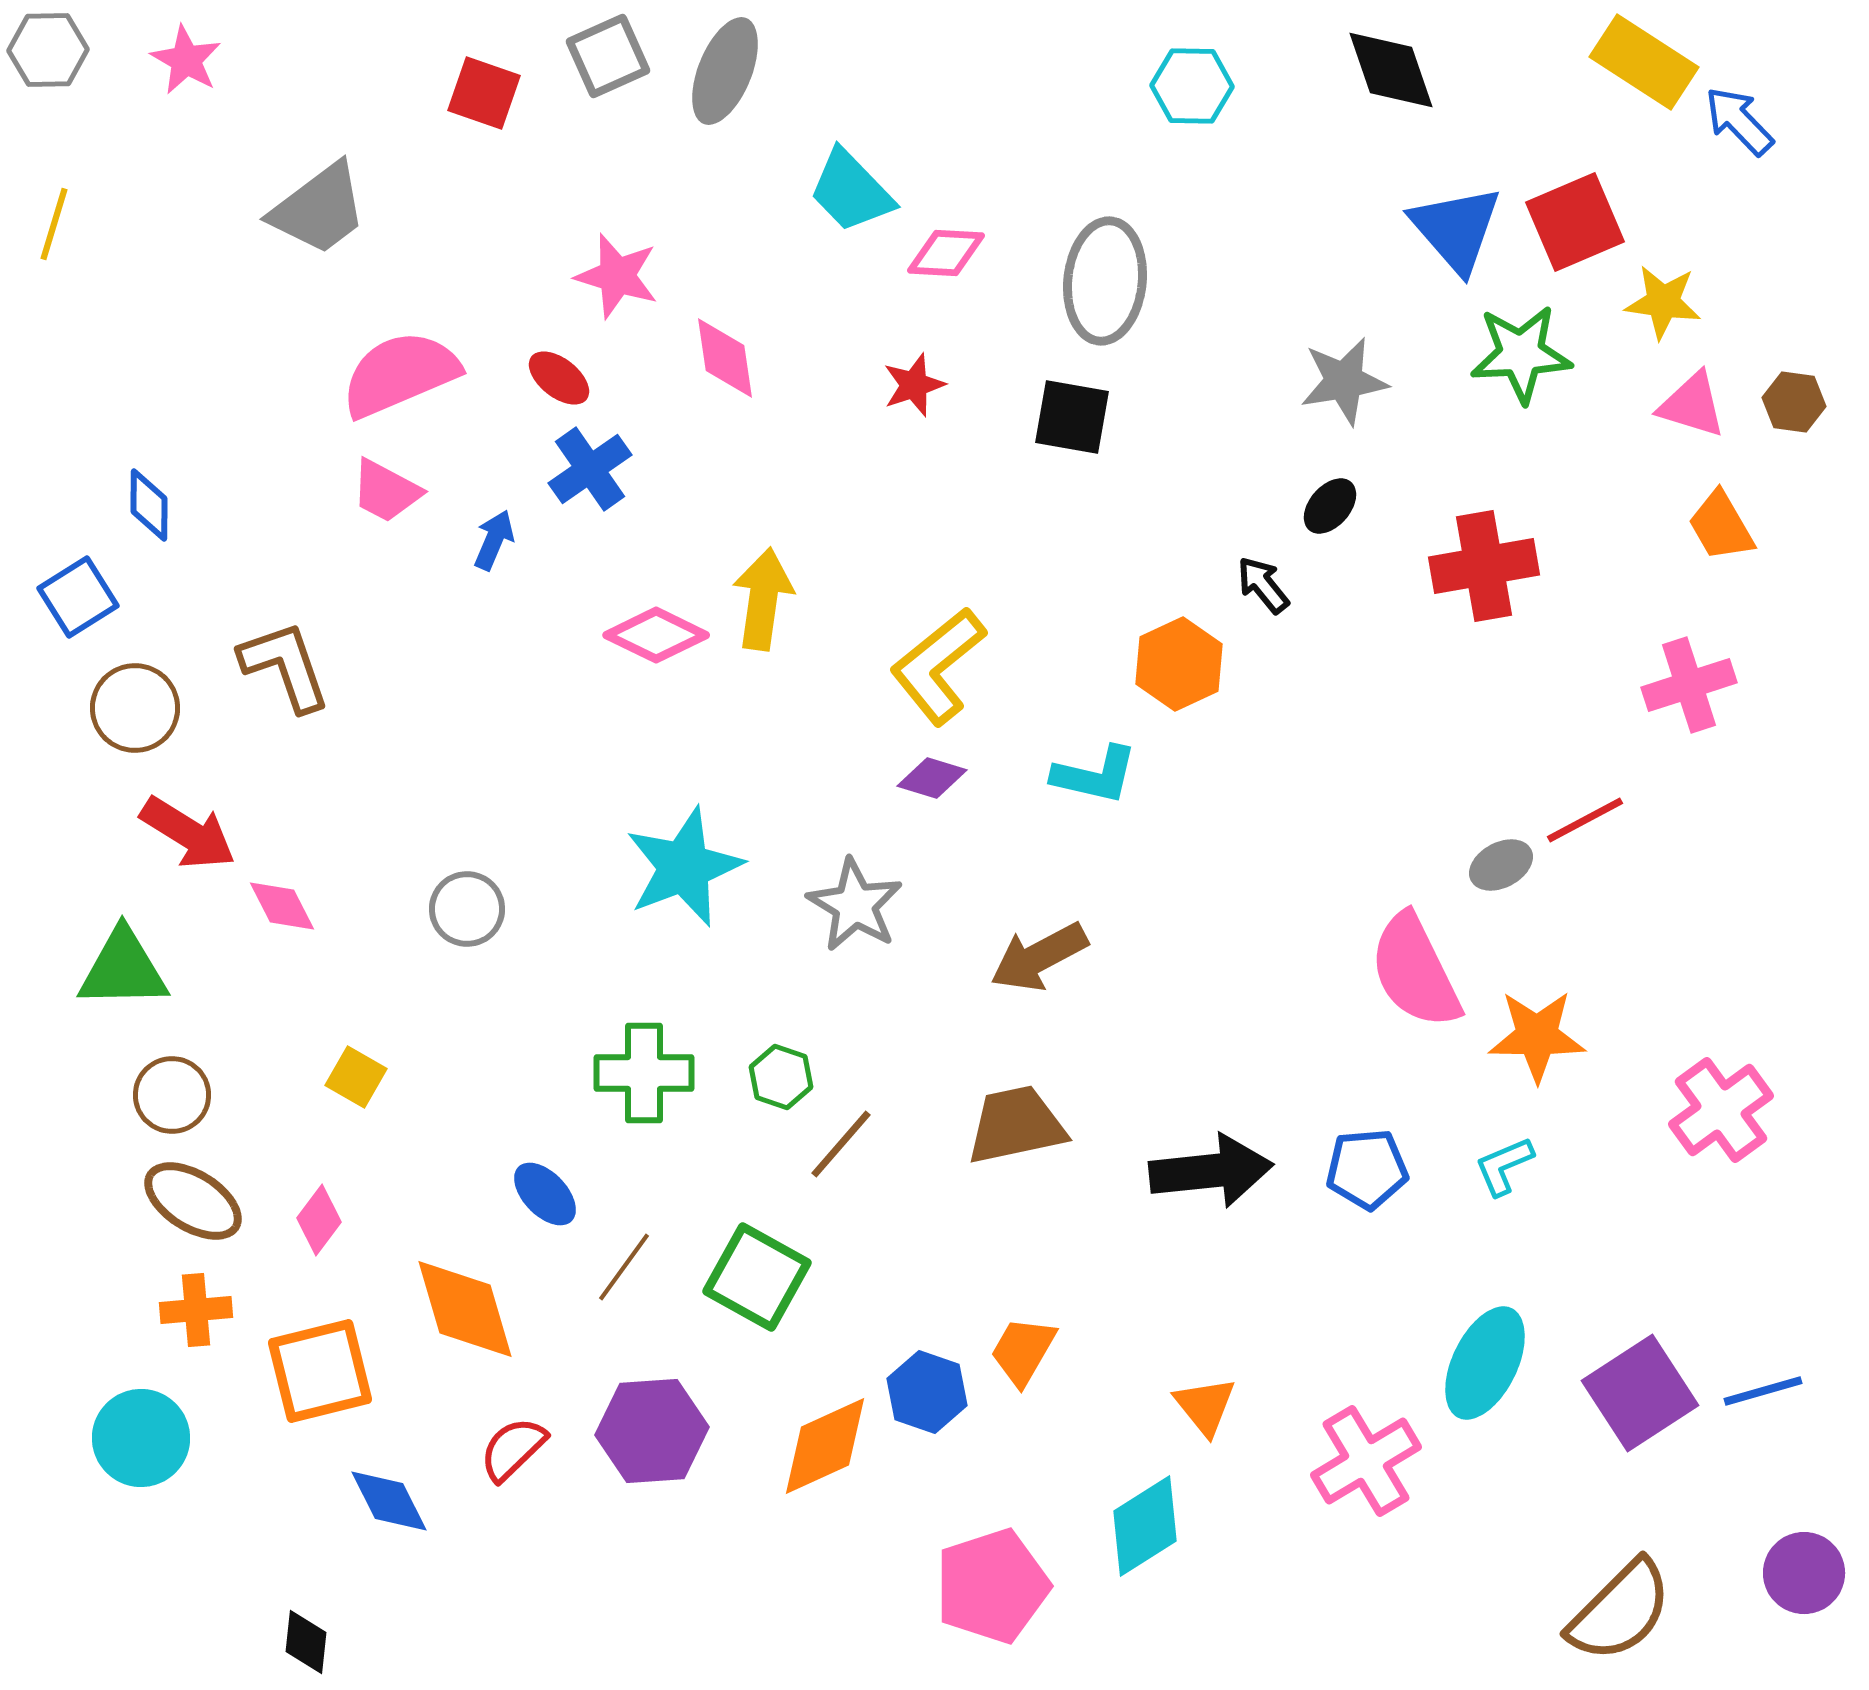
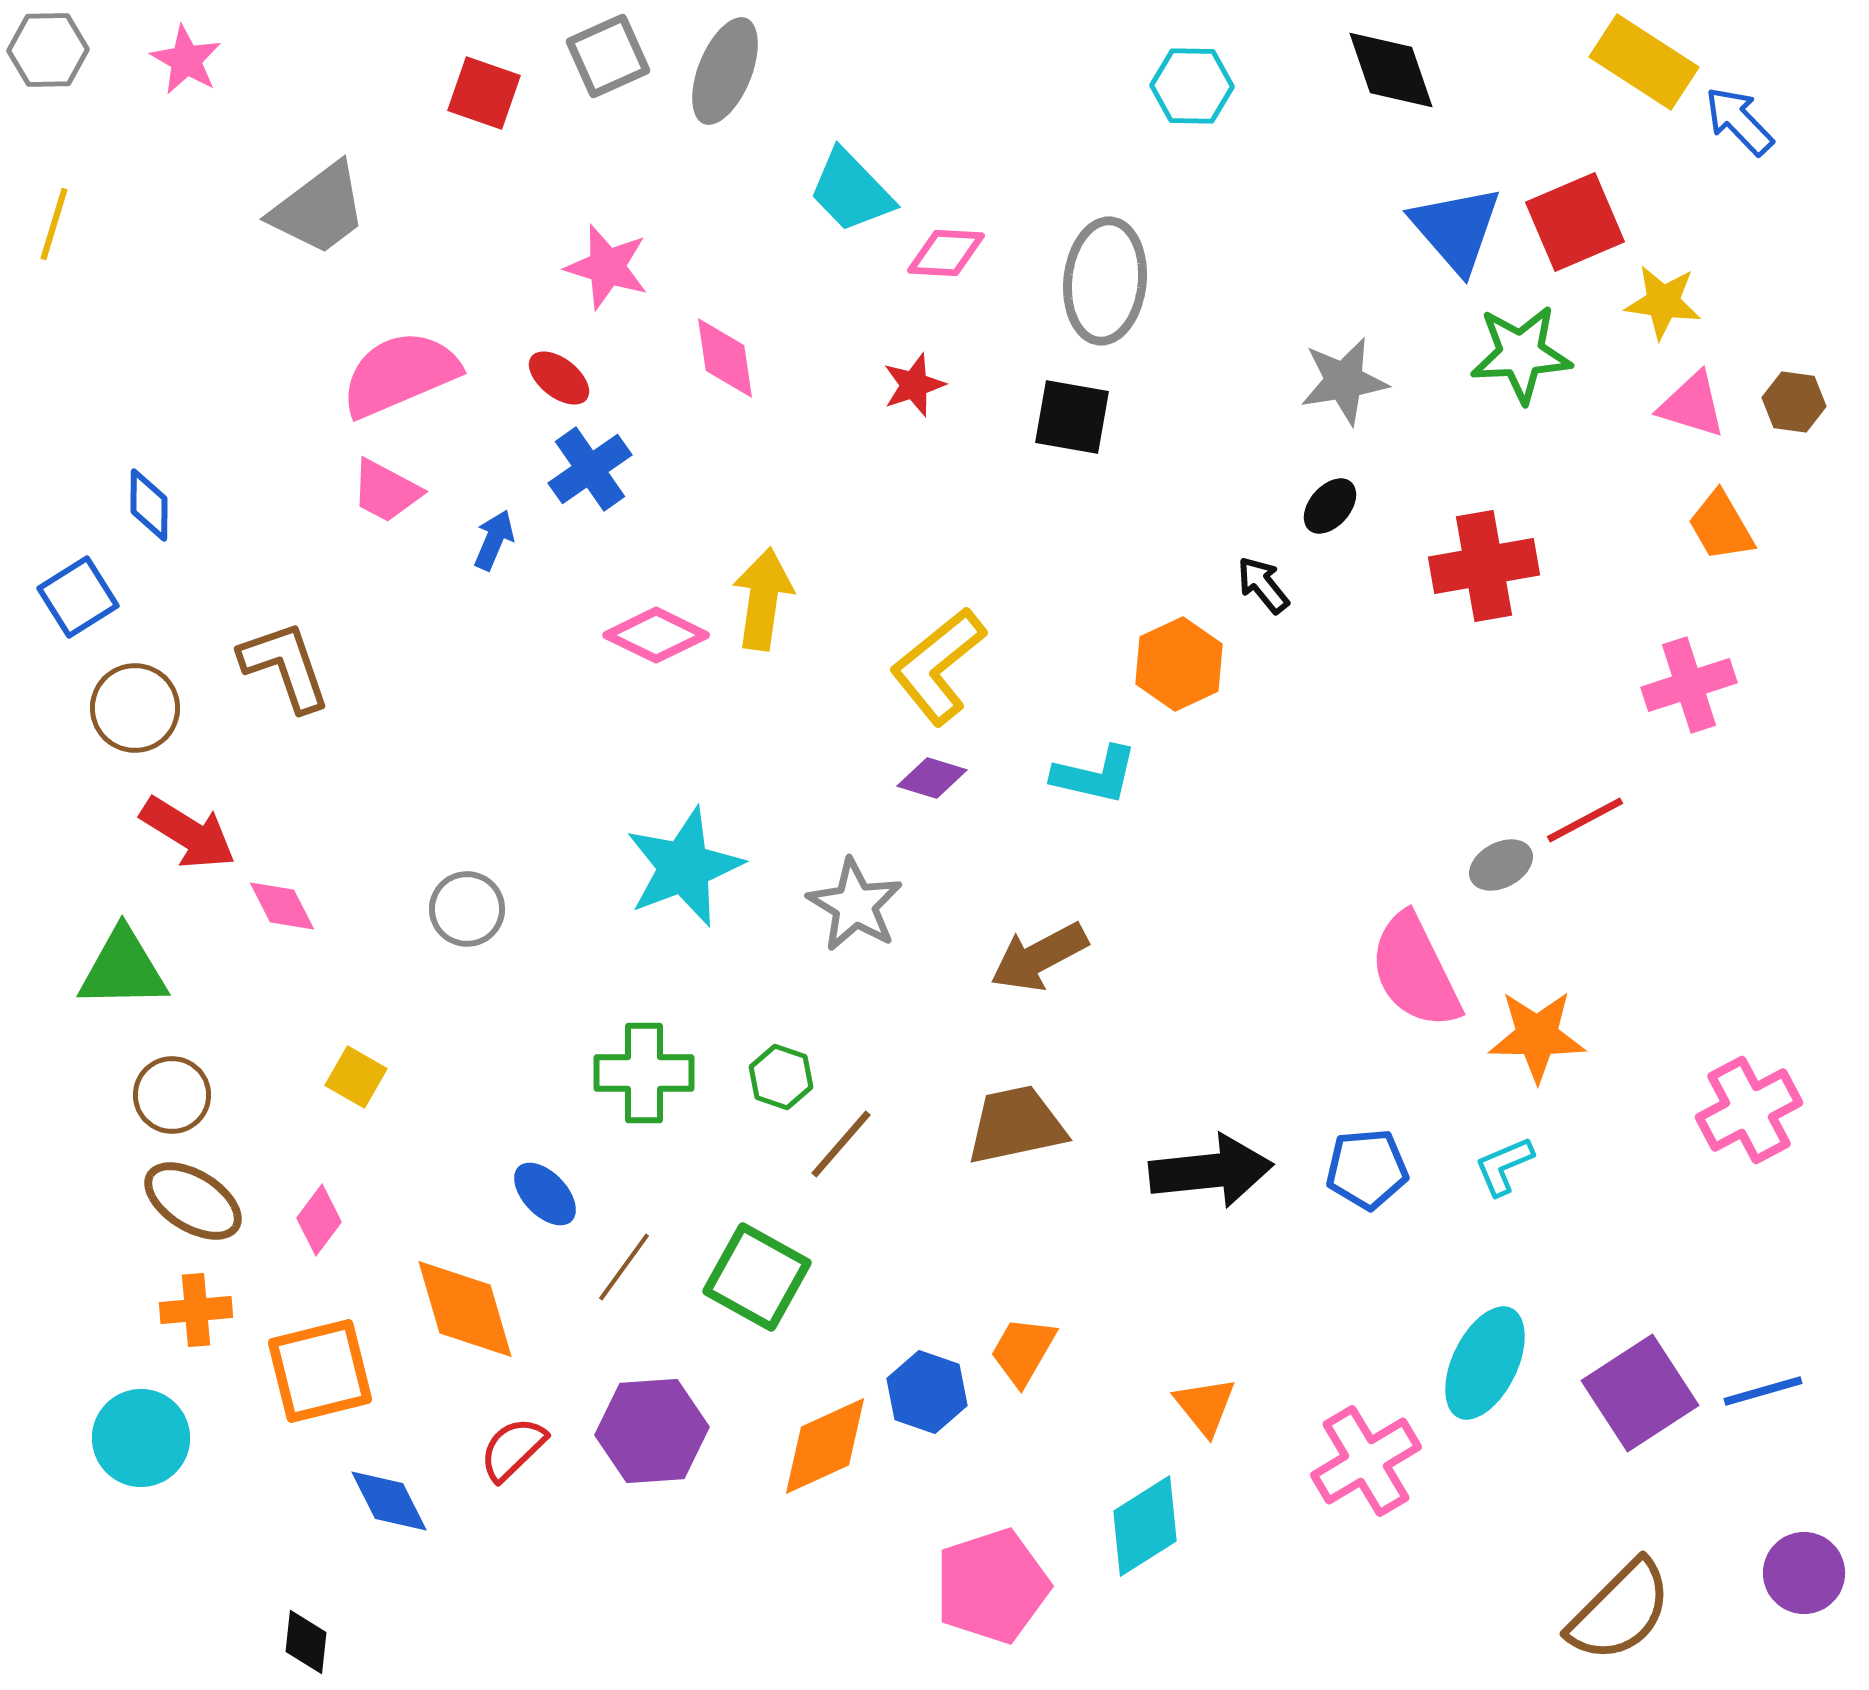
pink star at (617, 276): moved 10 px left, 9 px up
pink cross at (1721, 1110): moved 28 px right; rotated 8 degrees clockwise
